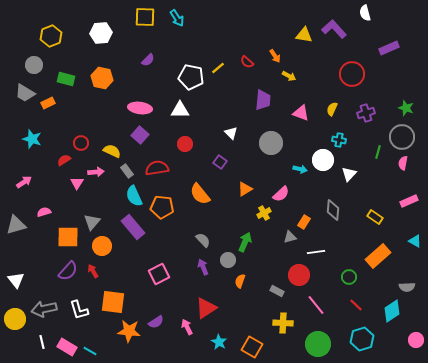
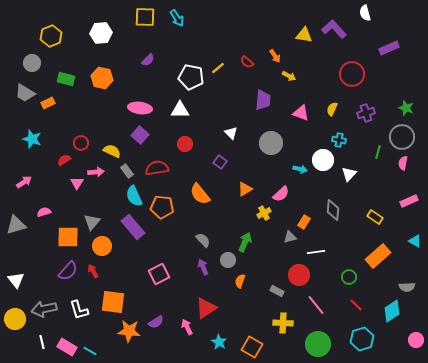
gray circle at (34, 65): moved 2 px left, 2 px up
